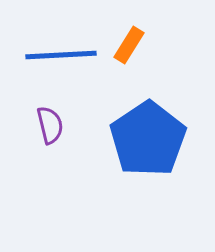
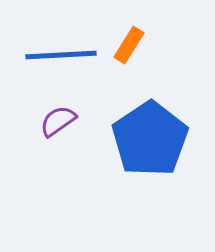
purple semicircle: moved 8 px right, 4 px up; rotated 111 degrees counterclockwise
blue pentagon: moved 2 px right
